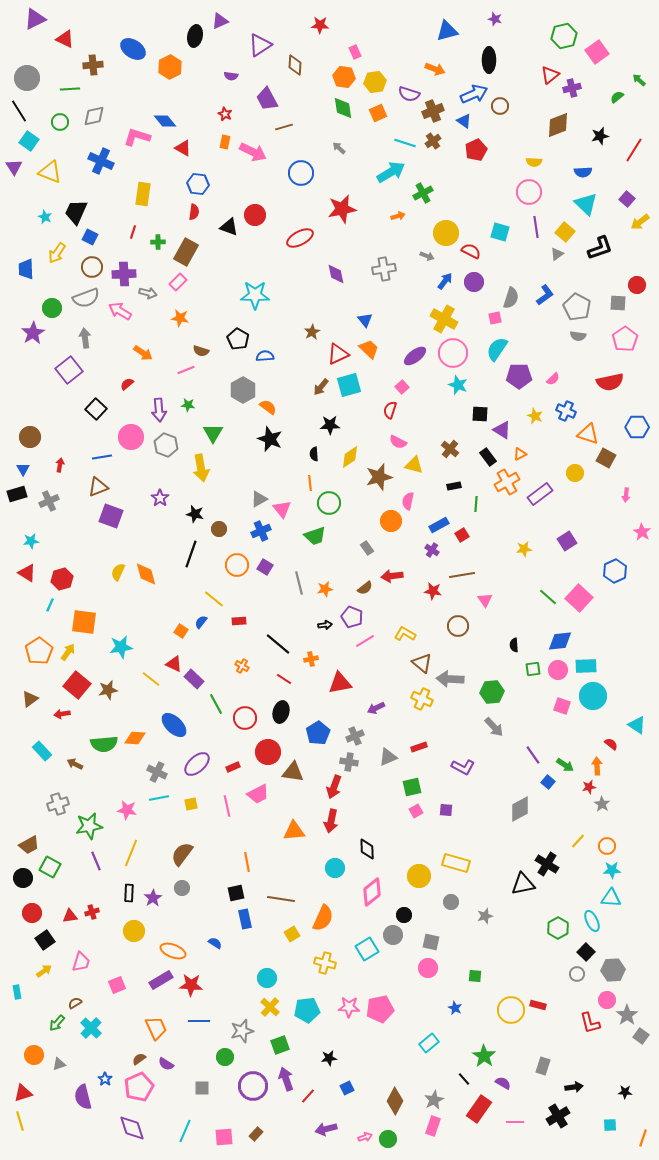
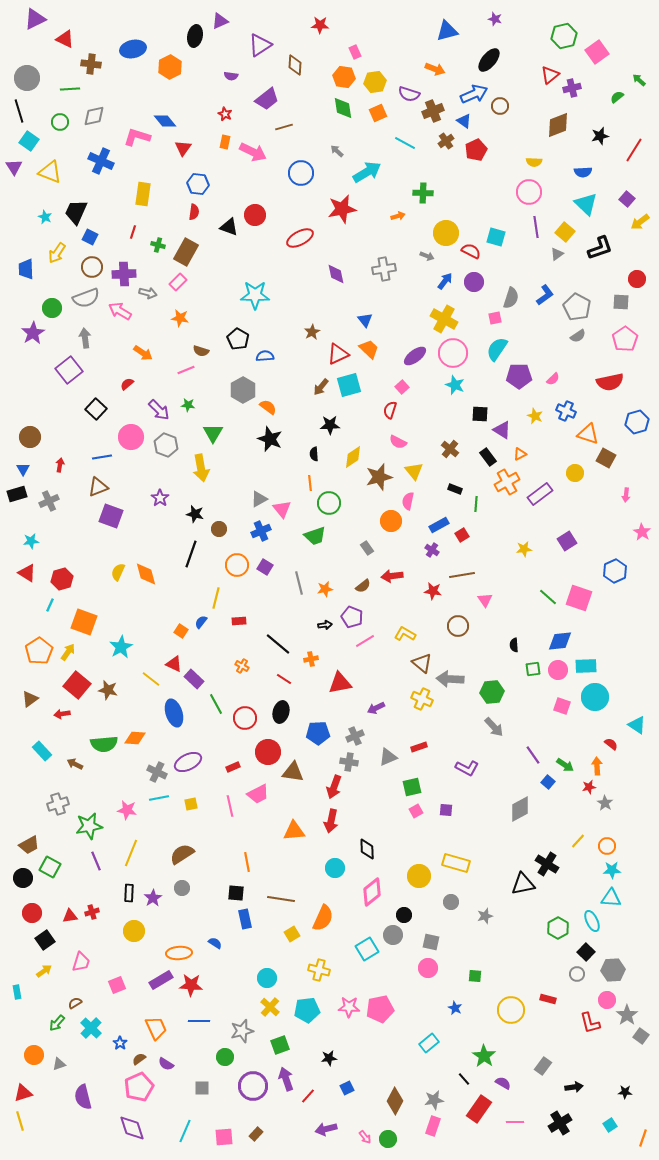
blue ellipse at (133, 49): rotated 45 degrees counterclockwise
black ellipse at (489, 60): rotated 40 degrees clockwise
brown cross at (93, 65): moved 2 px left, 1 px up; rotated 12 degrees clockwise
purple trapezoid at (267, 99): rotated 100 degrees counterclockwise
black line at (19, 111): rotated 15 degrees clockwise
brown cross at (433, 141): moved 13 px right
cyan line at (405, 143): rotated 10 degrees clockwise
red triangle at (183, 148): rotated 36 degrees clockwise
gray arrow at (339, 148): moved 2 px left, 3 px down
cyan arrow at (391, 172): moved 24 px left
green cross at (423, 193): rotated 30 degrees clockwise
cyan square at (500, 232): moved 4 px left, 5 px down
green cross at (158, 242): moved 3 px down; rotated 16 degrees clockwise
red circle at (637, 285): moved 6 px up
gray square at (618, 303): moved 3 px right, 1 px up
gray semicircle at (578, 336): rotated 42 degrees counterclockwise
cyan star at (458, 385): moved 3 px left
purple arrow at (159, 410): rotated 40 degrees counterclockwise
blue hexagon at (637, 427): moved 5 px up; rotated 15 degrees counterclockwise
yellow diamond at (350, 457): moved 3 px right
yellow triangle at (414, 465): moved 6 px down; rotated 36 degrees clockwise
black rectangle at (454, 486): moved 1 px right, 3 px down; rotated 32 degrees clockwise
brown semicircle at (365, 588): moved 2 px left, 2 px up
pink square at (579, 598): rotated 24 degrees counterclockwise
yellow line at (214, 599): moved 2 px right, 1 px up; rotated 65 degrees clockwise
orange square at (84, 622): rotated 12 degrees clockwise
cyan star at (121, 647): rotated 20 degrees counterclockwise
brown star at (108, 690): rotated 24 degrees clockwise
cyan circle at (593, 696): moved 2 px right, 1 px down
blue ellipse at (174, 725): moved 12 px up; rotated 28 degrees clockwise
blue pentagon at (318, 733): rotated 30 degrees clockwise
purple ellipse at (197, 764): moved 9 px left, 2 px up; rotated 16 degrees clockwise
purple L-shape at (463, 767): moved 4 px right, 1 px down
gray star at (602, 804): moved 3 px right, 1 px up
pink line at (227, 806): moved 3 px right
brown semicircle at (182, 854): rotated 20 degrees clockwise
black square at (236, 893): rotated 18 degrees clockwise
orange ellipse at (173, 951): moved 6 px right, 2 px down; rotated 25 degrees counterclockwise
yellow cross at (325, 963): moved 6 px left, 7 px down
red rectangle at (538, 1005): moved 10 px right, 6 px up
gray rectangle at (543, 1066): rotated 18 degrees clockwise
blue star at (105, 1079): moved 15 px right, 36 px up
gray star at (434, 1100): rotated 18 degrees clockwise
black cross at (558, 1116): moved 2 px right, 7 px down
cyan square at (610, 1125): rotated 32 degrees counterclockwise
pink arrow at (365, 1137): rotated 72 degrees clockwise
